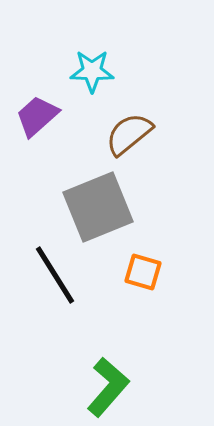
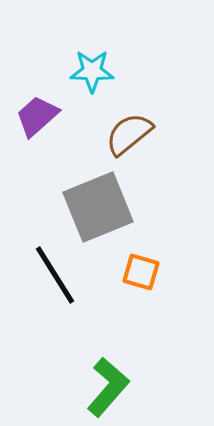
orange square: moved 2 px left
